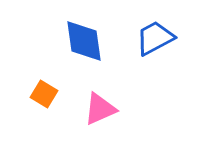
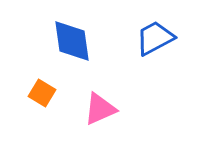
blue diamond: moved 12 px left
orange square: moved 2 px left, 1 px up
